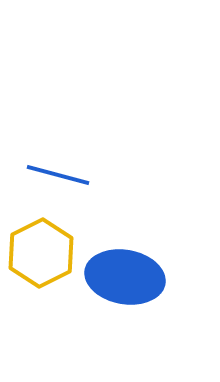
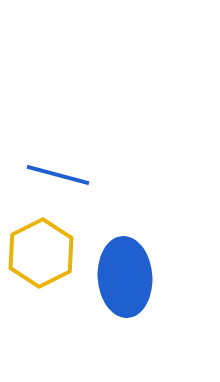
blue ellipse: rotated 76 degrees clockwise
